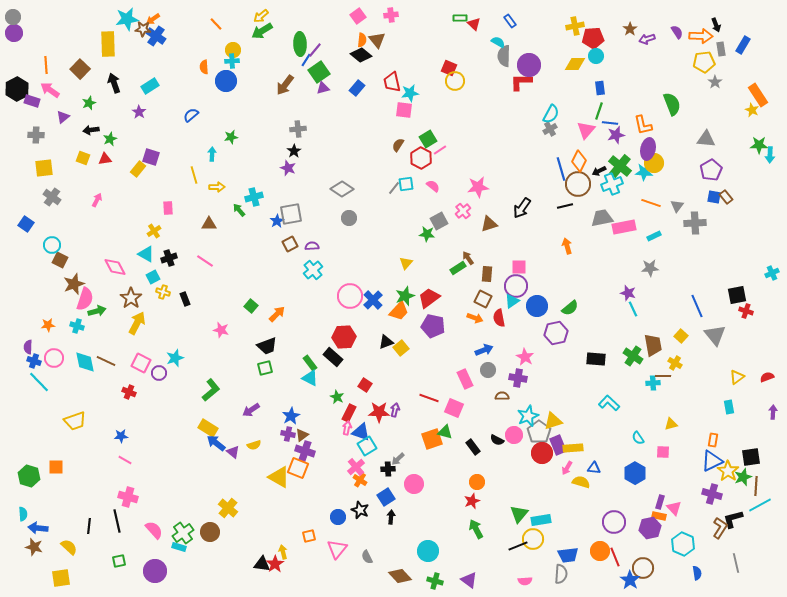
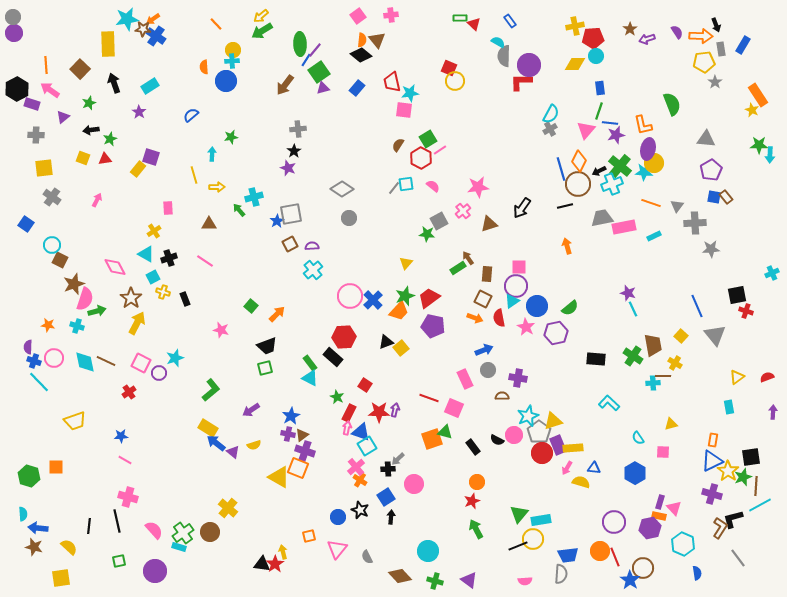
purple rectangle at (32, 101): moved 3 px down
gray star at (650, 268): moved 61 px right, 19 px up
orange star at (48, 325): rotated 16 degrees clockwise
pink star at (525, 357): moved 1 px right, 30 px up
red cross at (129, 392): rotated 32 degrees clockwise
gray line at (736, 563): moved 2 px right, 5 px up; rotated 24 degrees counterclockwise
